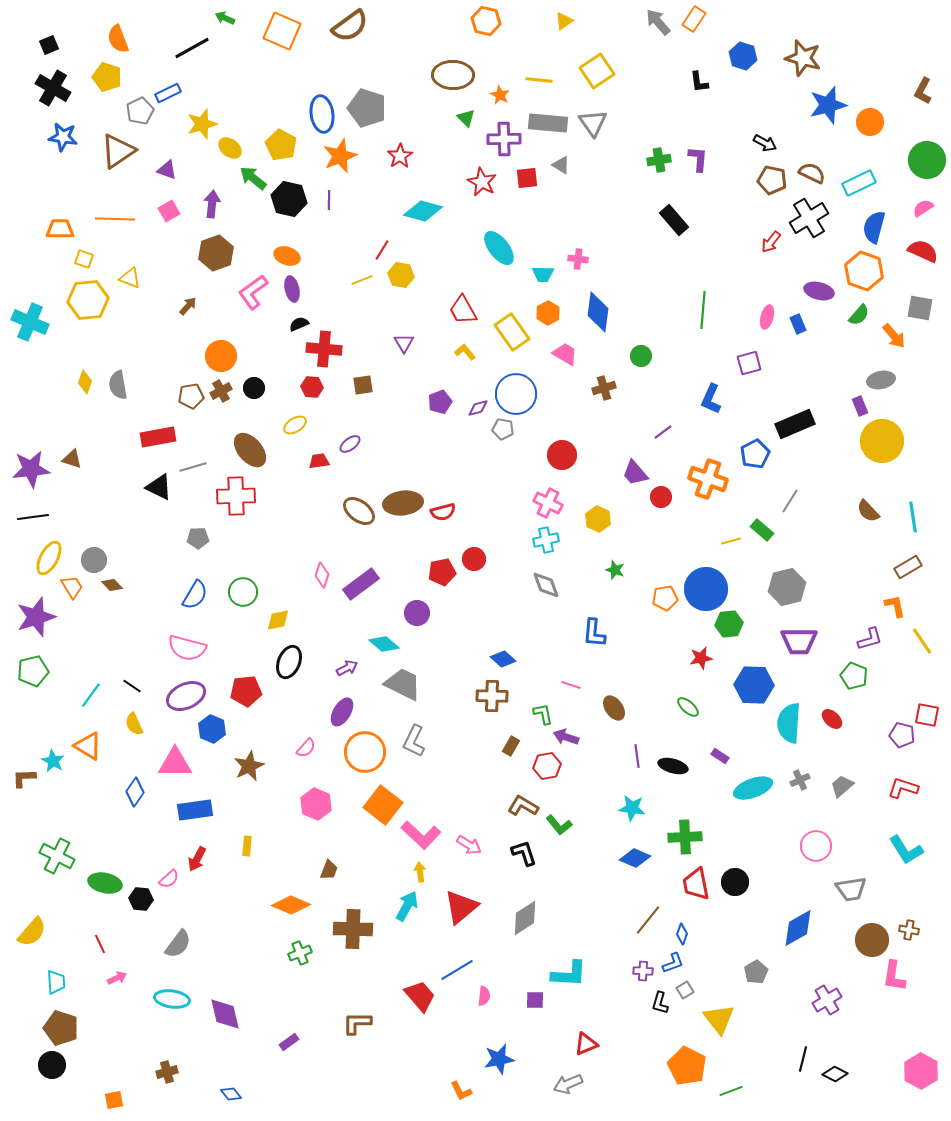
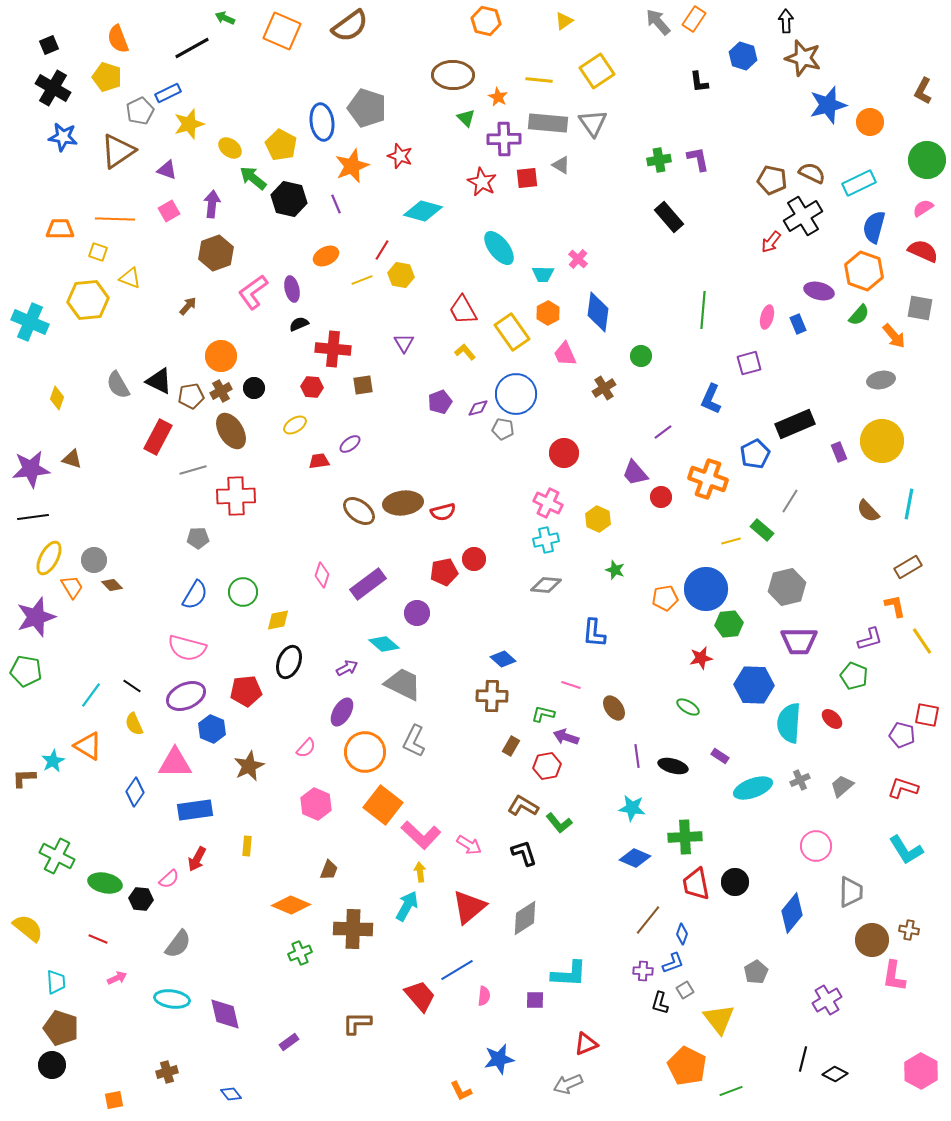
orange star at (500, 95): moved 2 px left, 2 px down
blue ellipse at (322, 114): moved 8 px down
yellow star at (202, 124): moved 13 px left
black arrow at (765, 143): moved 21 px right, 122 px up; rotated 120 degrees counterclockwise
orange star at (340, 156): moved 12 px right, 10 px down
red star at (400, 156): rotated 20 degrees counterclockwise
purple L-shape at (698, 159): rotated 16 degrees counterclockwise
purple line at (329, 200): moved 7 px right, 4 px down; rotated 24 degrees counterclockwise
black cross at (809, 218): moved 6 px left, 2 px up
black rectangle at (674, 220): moved 5 px left, 3 px up
orange ellipse at (287, 256): moved 39 px right; rotated 45 degrees counterclockwise
yellow square at (84, 259): moved 14 px right, 7 px up
pink cross at (578, 259): rotated 36 degrees clockwise
red cross at (324, 349): moved 9 px right
pink trapezoid at (565, 354): rotated 144 degrees counterclockwise
yellow diamond at (85, 382): moved 28 px left, 16 px down
gray semicircle at (118, 385): rotated 20 degrees counterclockwise
brown cross at (604, 388): rotated 15 degrees counterclockwise
purple rectangle at (860, 406): moved 21 px left, 46 px down
red rectangle at (158, 437): rotated 52 degrees counterclockwise
brown ellipse at (250, 450): moved 19 px left, 19 px up; rotated 9 degrees clockwise
red circle at (562, 455): moved 2 px right, 2 px up
gray line at (193, 467): moved 3 px down
black triangle at (159, 487): moved 106 px up
cyan line at (913, 517): moved 4 px left, 13 px up; rotated 20 degrees clockwise
red pentagon at (442, 572): moved 2 px right
purple rectangle at (361, 584): moved 7 px right
gray diamond at (546, 585): rotated 64 degrees counterclockwise
green pentagon at (33, 671): moved 7 px left; rotated 24 degrees clockwise
green ellipse at (688, 707): rotated 10 degrees counterclockwise
green L-shape at (543, 714): rotated 65 degrees counterclockwise
cyan star at (53, 761): rotated 15 degrees clockwise
green L-shape at (559, 825): moved 2 px up
gray trapezoid at (851, 889): moved 3 px down; rotated 80 degrees counterclockwise
red triangle at (461, 907): moved 8 px right
blue diamond at (798, 928): moved 6 px left, 15 px up; rotated 21 degrees counterclockwise
yellow semicircle at (32, 932): moved 4 px left, 4 px up; rotated 92 degrees counterclockwise
red line at (100, 944): moved 2 px left, 5 px up; rotated 42 degrees counterclockwise
